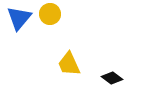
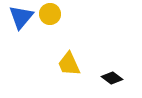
blue triangle: moved 2 px right, 1 px up
